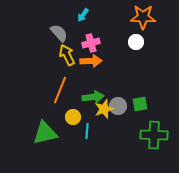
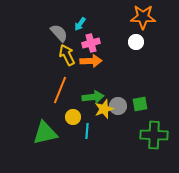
cyan arrow: moved 3 px left, 9 px down
